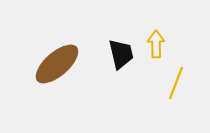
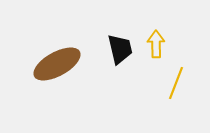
black trapezoid: moved 1 px left, 5 px up
brown ellipse: rotated 12 degrees clockwise
